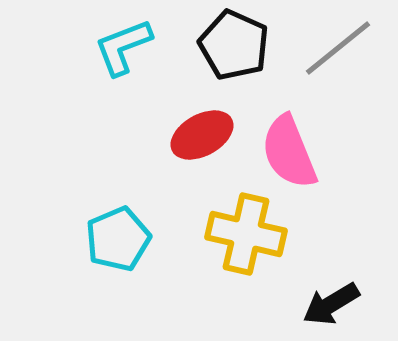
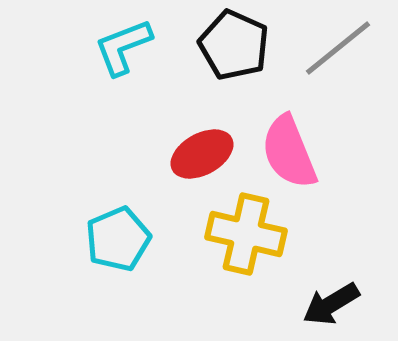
red ellipse: moved 19 px down
